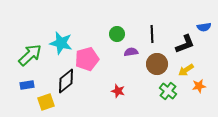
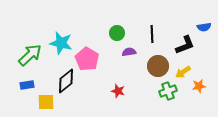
green circle: moved 1 px up
black L-shape: moved 1 px down
purple semicircle: moved 2 px left
pink pentagon: rotated 25 degrees counterclockwise
brown circle: moved 1 px right, 2 px down
yellow arrow: moved 3 px left, 2 px down
green cross: rotated 30 degrees clockwise
yellow square: rotated 18 degrees clockwise
